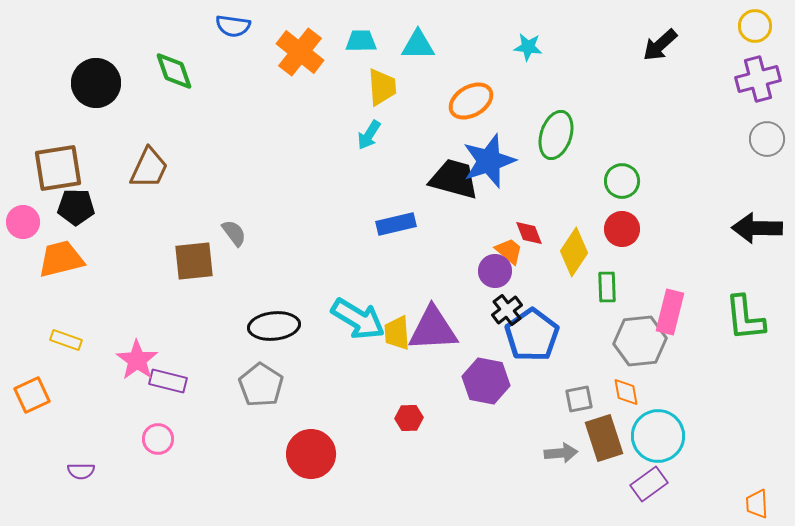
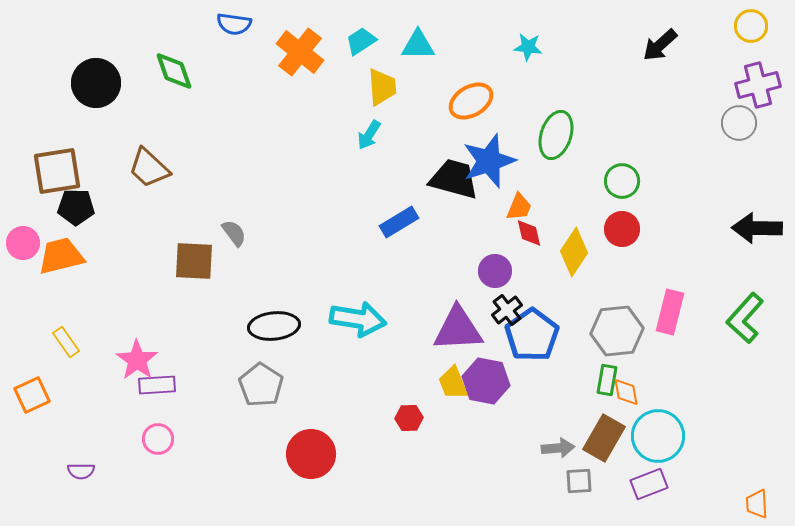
blue semicircle at (233, 26): moved 1 px right, 2 px up
yellow circle at (755, 26): moved 4 px left
cyan trapezoid at (361, 41): rotated 32 degrees counterclockwise
purple cross at (758, 79): moved 6 px down
gray circle at (767, 139): moved 28 px left, 16 px up
brown square at (58, 168): moved 1 px left, 3 px down
brown trapezoid at (149, 168): rotated 108 degrees clockwise
pink circle at (23, 222): moved 21 px down
blue rectangle at (396, 224): moved 3 px right, 2 px up; rotated 18 degrees counterclockwise
red diamond at (529, 233): rotated 8 degrees clockwise
orange trapezoid at (509, 251): moved 10 px right, 44 px up; rotated 72 degrees clockwise
orange trapezoid at (61, 259): moved 3 px up
brown square at (194, 261): rotated 9 degrees clockwise
green rectangle at (607, 287): moved 93 px down; rotated 12 degrees clockwise
green L-shape at (745, 318): rotated 48 degrees clockwise
cyan arrow at (358, 319): rotated 22 degrees counterclockwise
purple triangle at (433, 329): moved 25 px right
yellow trapezoid at (397, 333): moved 56 px right, 50 px down; rotated 18 degrees counterclockwise
yellow rectangle at (66, 340): moved 2 px down; rotated 36 degrees clockwise
gray hexagon at (640, 341): moved 23 px left, 10 px up
purple rectangle at (168, 381): moved 11 px left, 4 px down; rotated 18 degrees counterclockwise
gray square at (579, 399): moved 82 px down; rotated 8 degrees clockwise
brown rectangle at (604, 438): rotated 48 degrees clockwise
gray arrow at (561, 453): moved 3 px left, 5 px up
purple rectangle at (649, 484): rotated 15 degrees clockwise
